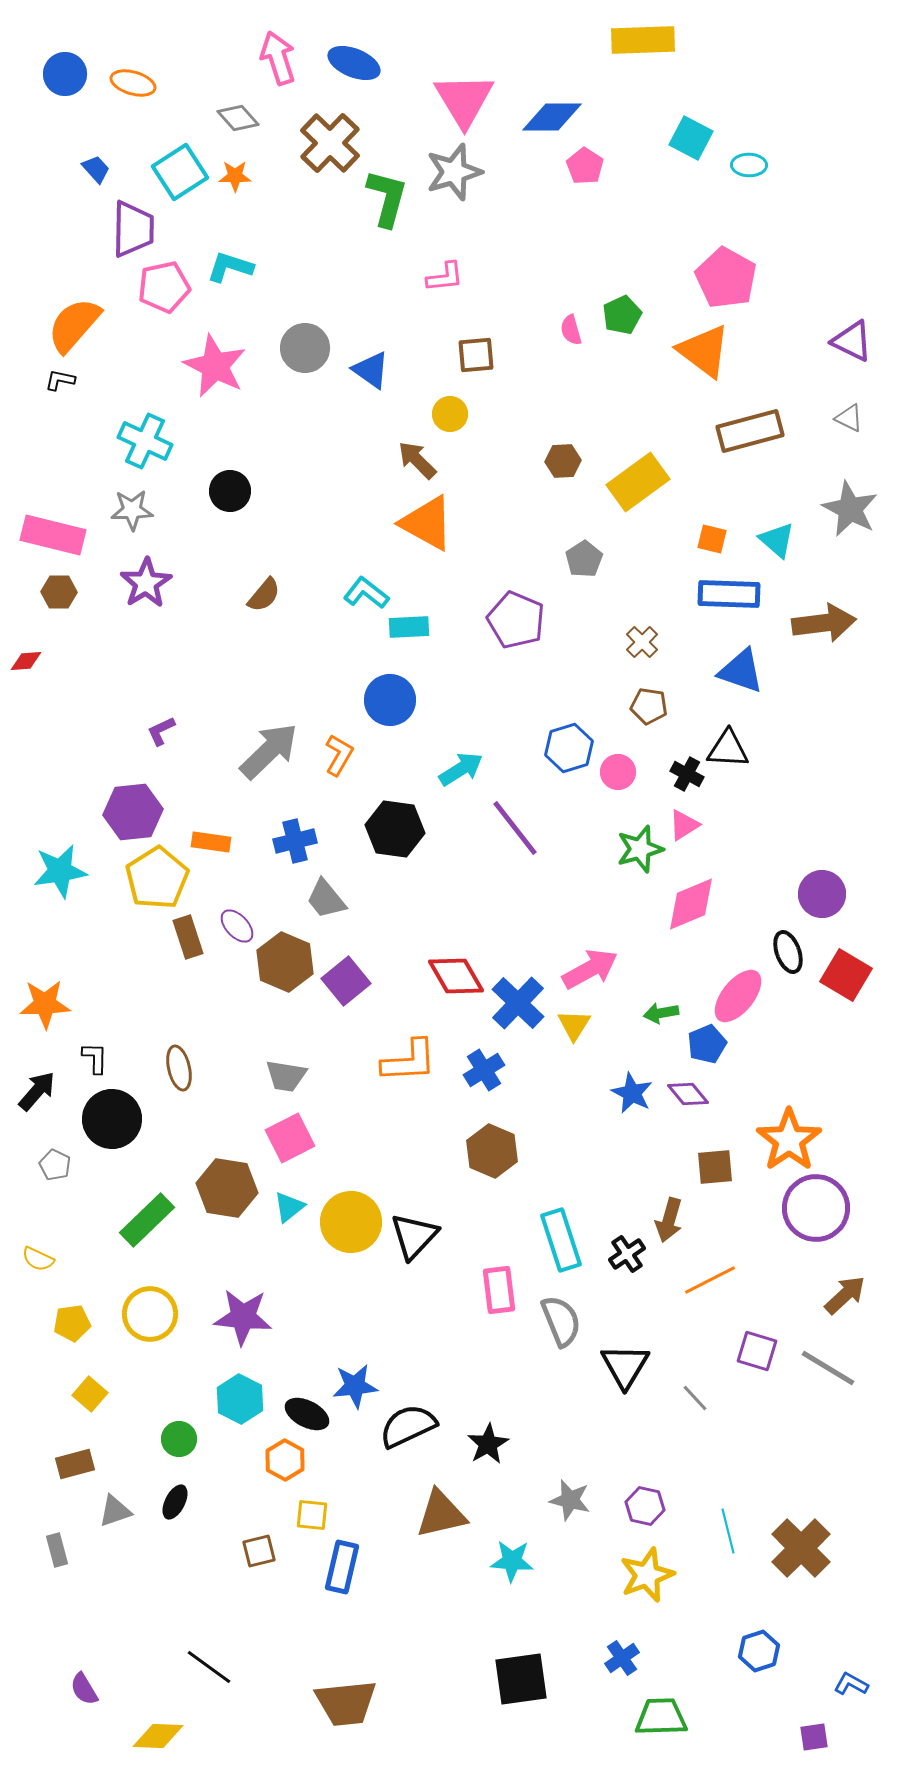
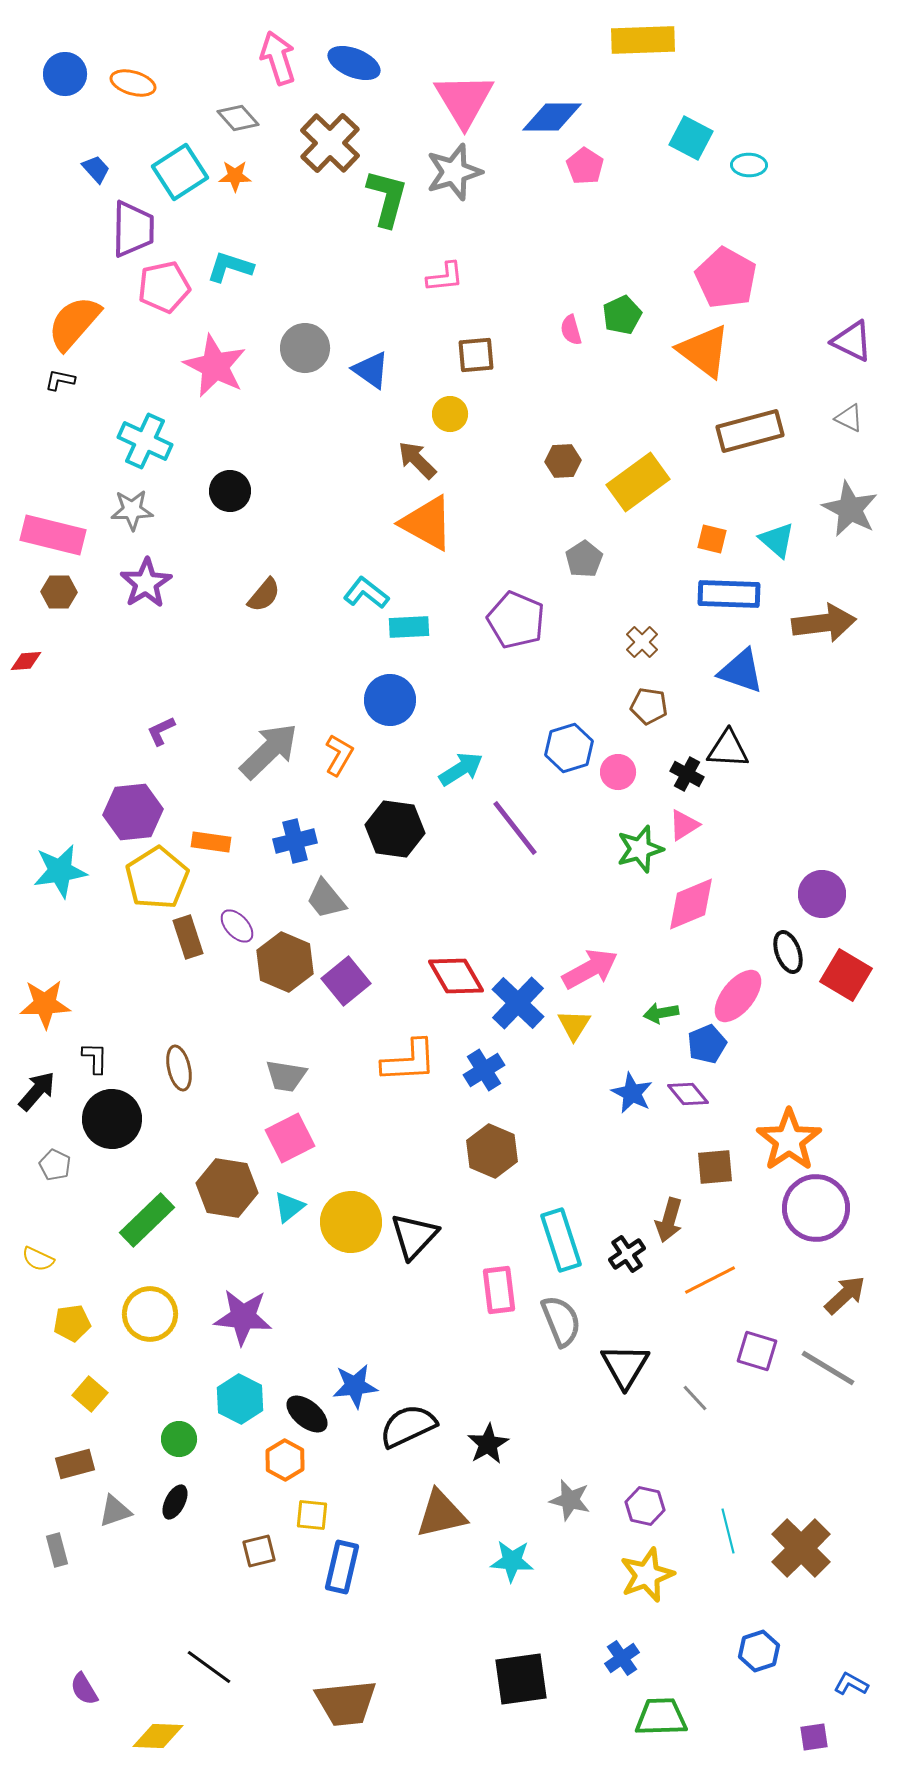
orange semicircle at (74, 325): moved 2 px up
black ellipse at (307, 1414): rotated 12 degrees clockwise
